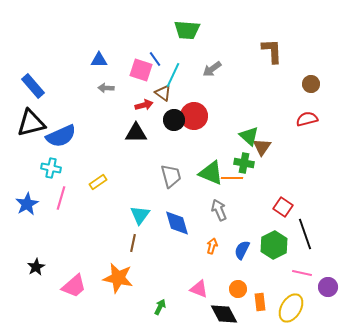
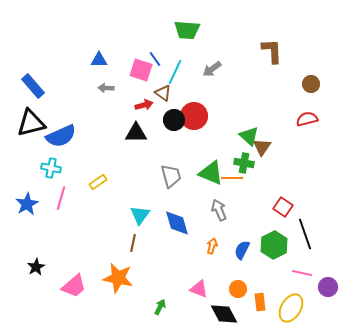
cyan line at (173, 75): moved 2 px right, 3 px up
